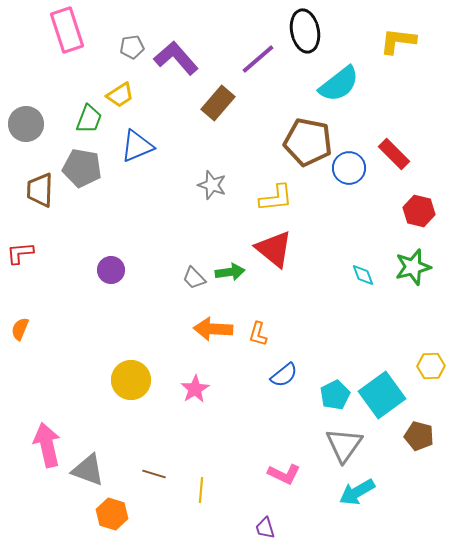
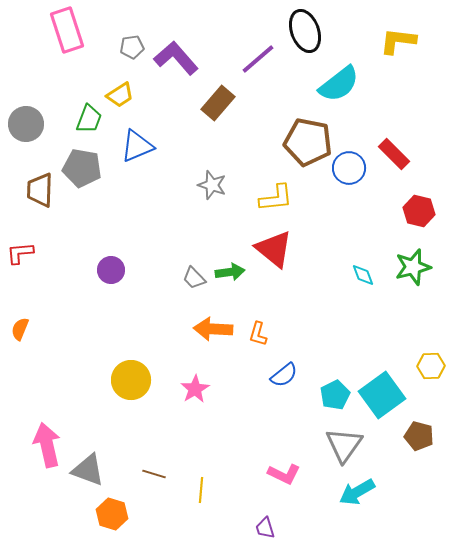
black ellipse at (305, 31): rotated 9 degrees counterclockwise
